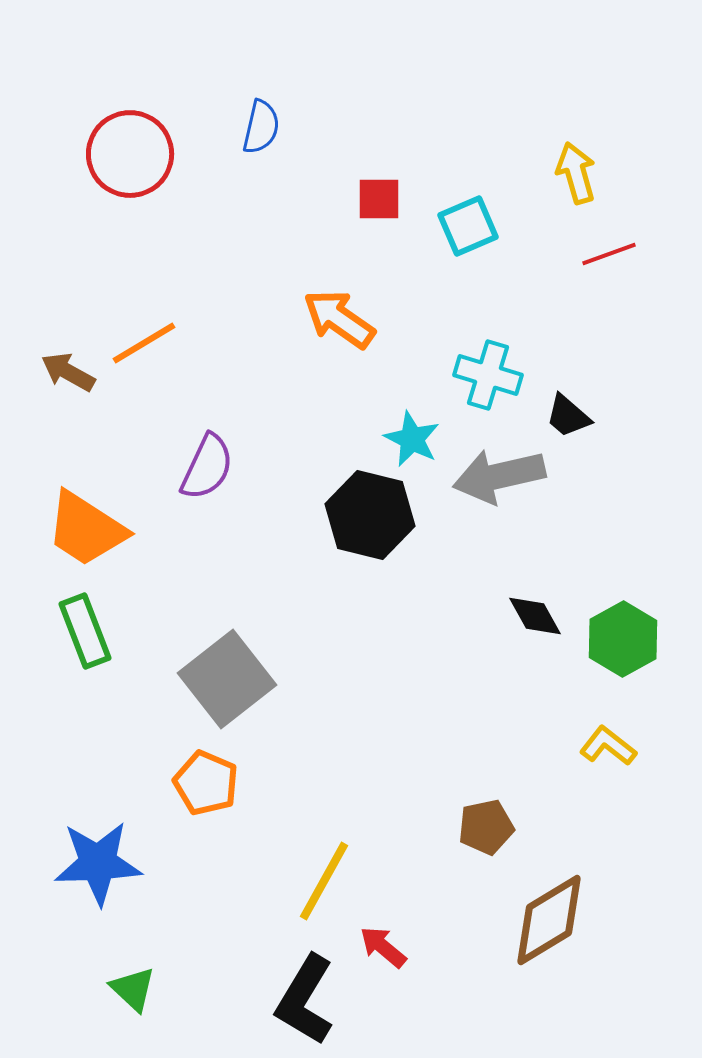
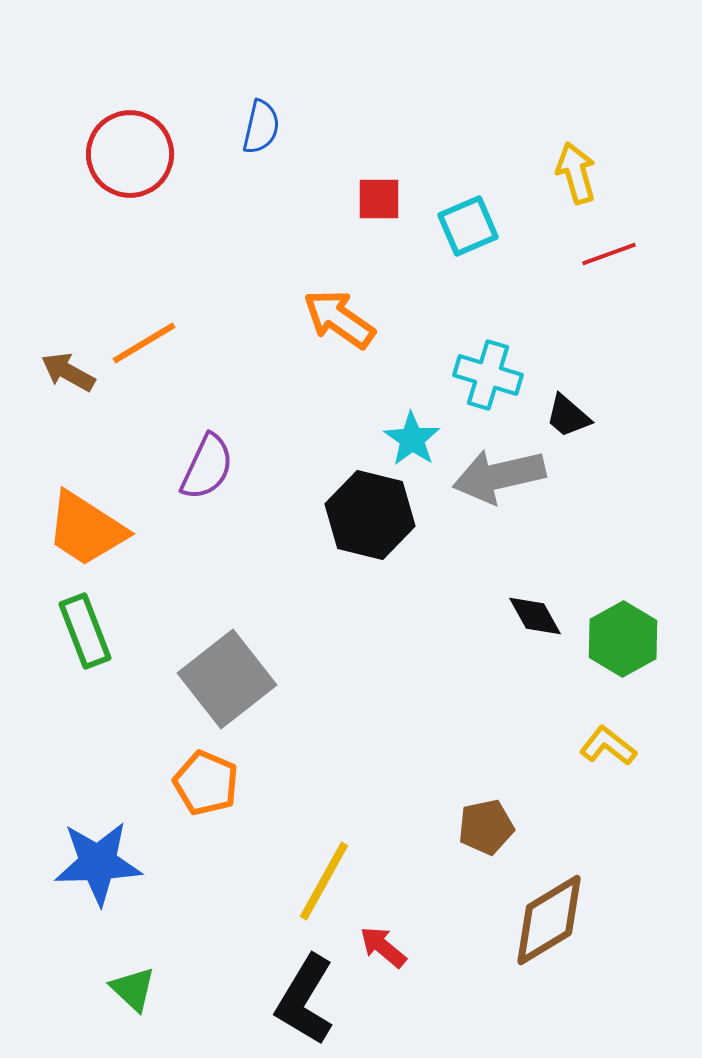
cyan star: rotated 8 degrees clockwise
